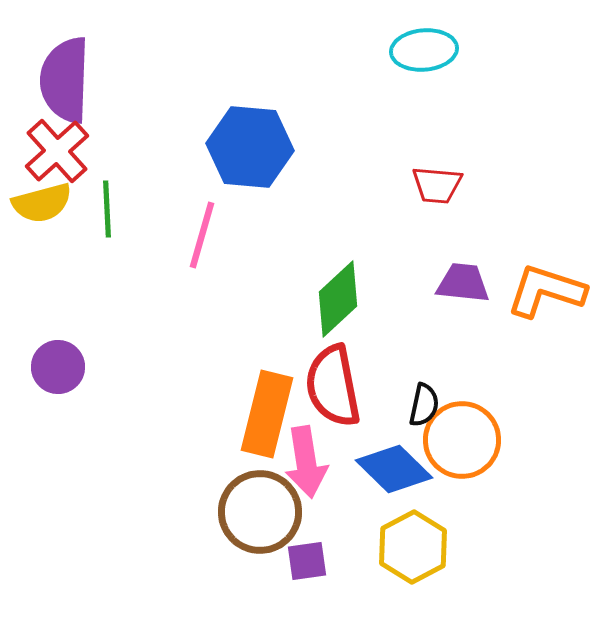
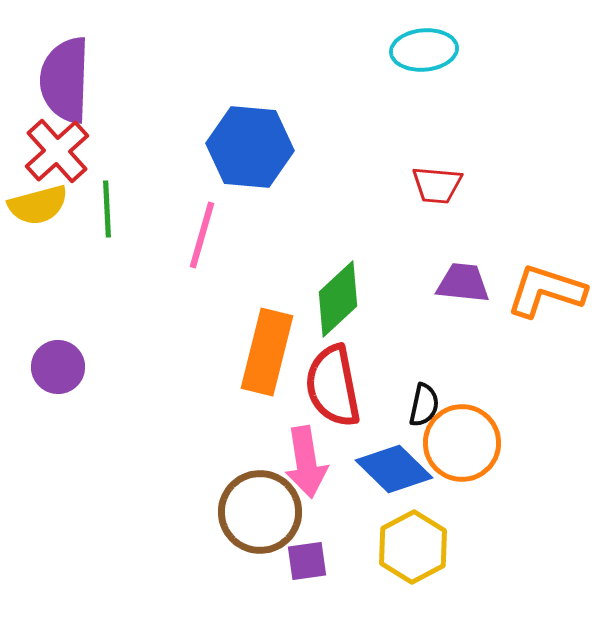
yellow semicircle: moved 4 px left, 2 px down
orange rectangle: moved 62 px up
orange circle: moved 3 px down
